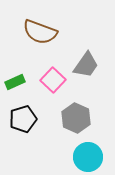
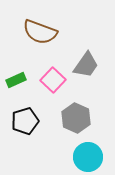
green rectangle: moved 1 px right, 2 px up
black pentagon: moved 2 px right, 2 px down
